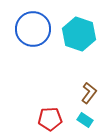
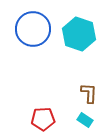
brown L-shape: rotated 35 degrees counterclockwise
red pentagon: moved 7 px left
